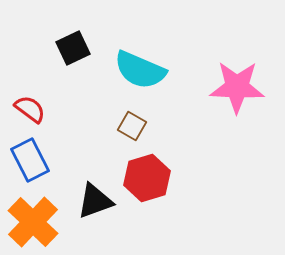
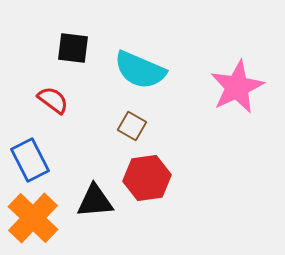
black square: rotated 32 degrees clockwise
pink star: rotated 28 degrees counterclockwise
red semicircle: moved 23 px right, 9 px up
red hexagon: rotated 9 degrees clockwise
black triangle: rotated 15 degrees clockwise
orange cross: moved 4 px up
